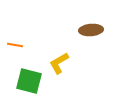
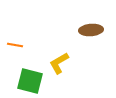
green square: moved 1 px right
